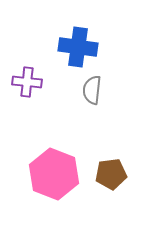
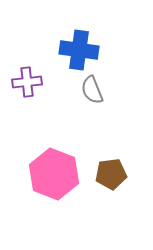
blue cross: moved 1 px right, 3 px down
purple cross: rotated 12 degrees counterclockwise
gray semicircle: rotated 28 degrees counterclockwise
